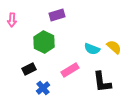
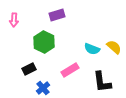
pink arrow: moved 2 px right
